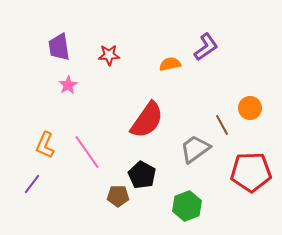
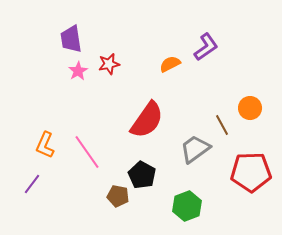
purple trapezoid: moved 12 px right, 8 px up
red star: moved 9 px down; rotated 10 degrees counterclockwise
orange semicircle: rotated 15 degrees counterclockwise
pink star: moved 10 px right, 14 px up
brown pentagon: rotated 10 degrees clockwise
